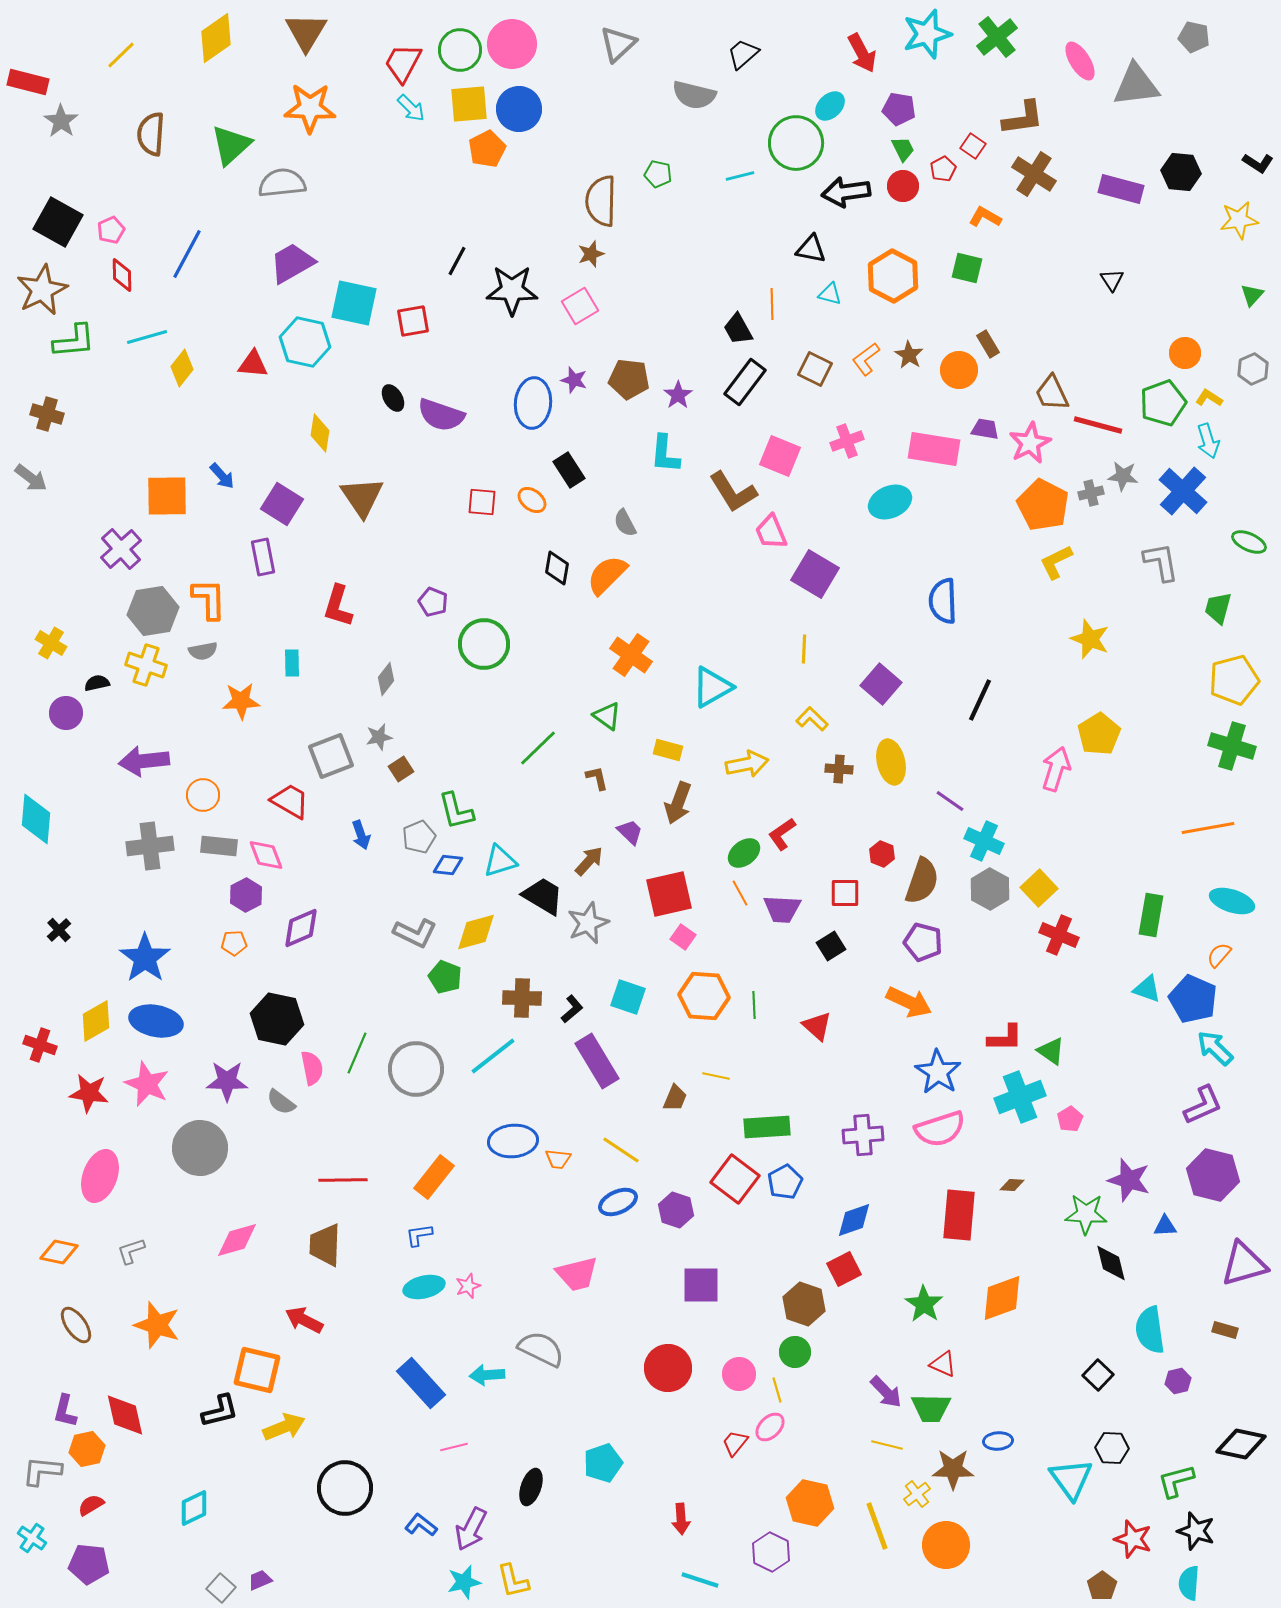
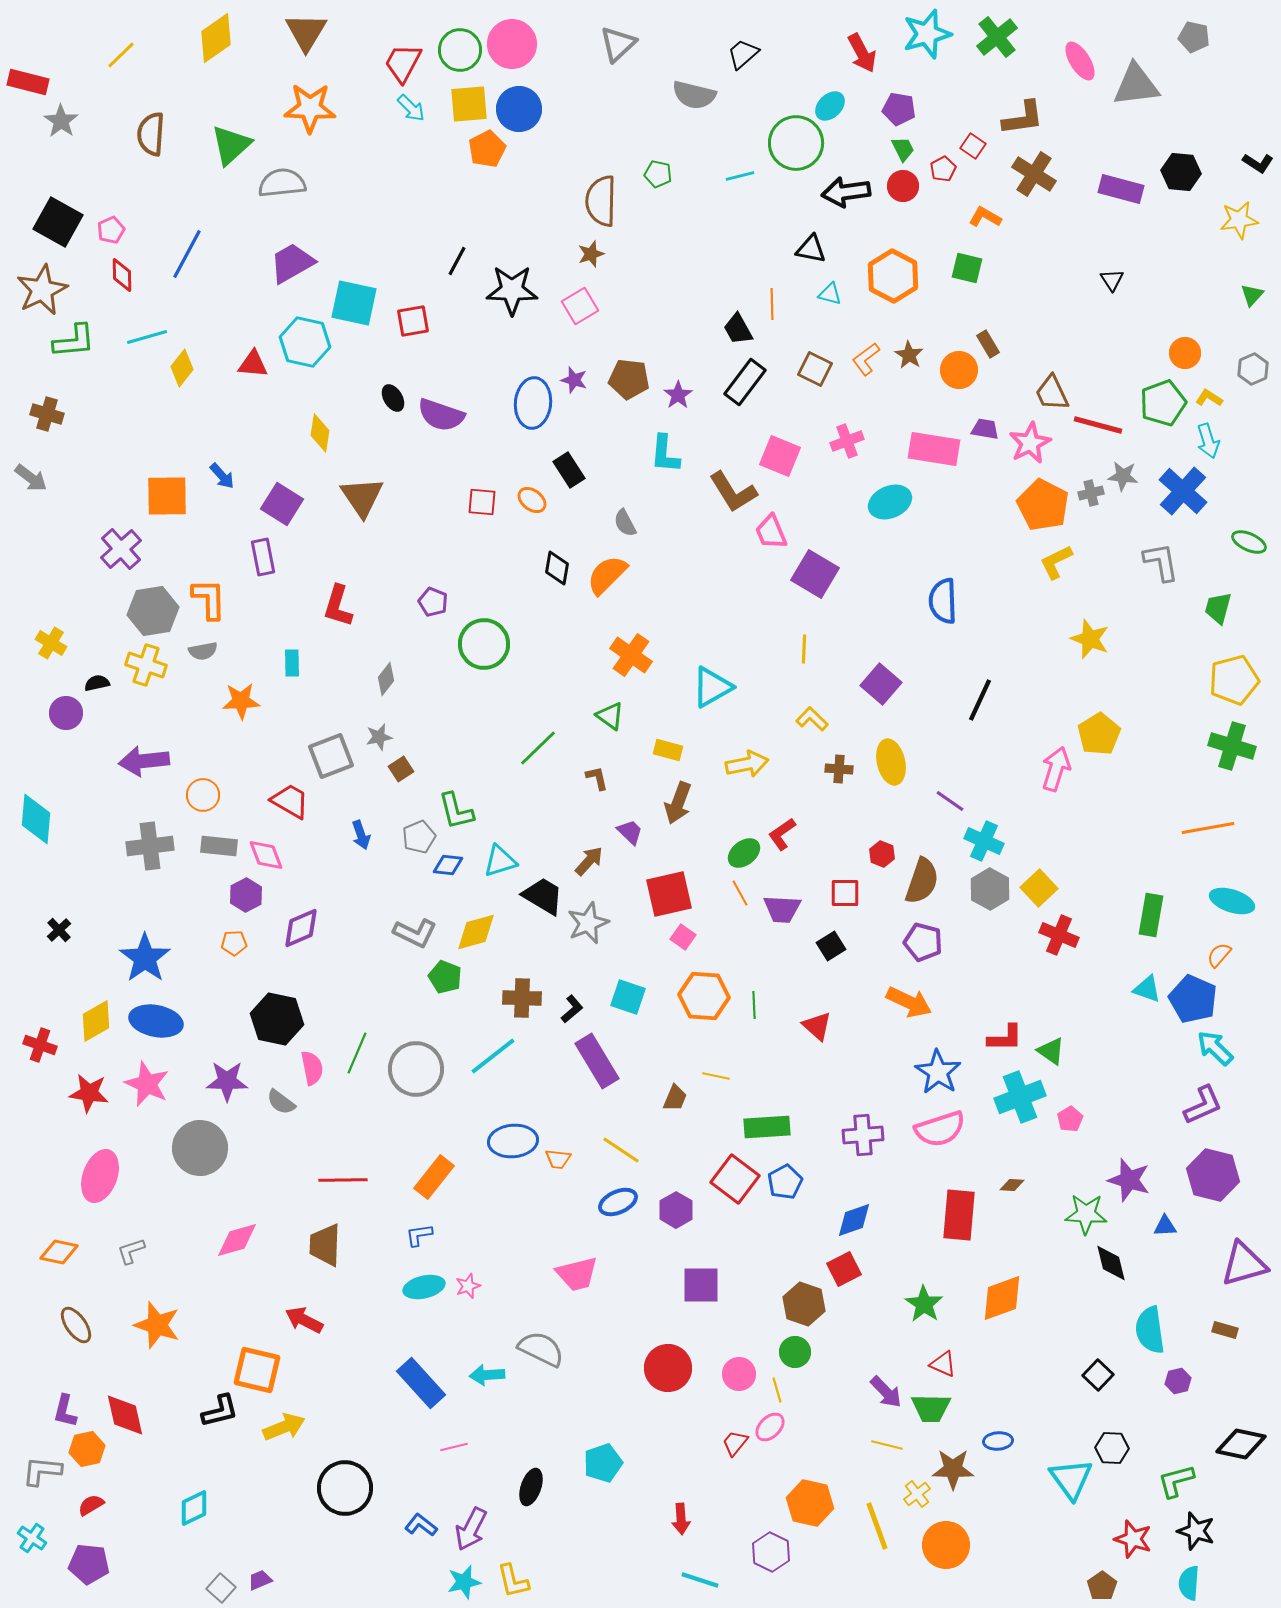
green triangle at (607, 716): moved 3 px right
purple hexagon at (676, 1210): rotated 12 degrees clockwise
